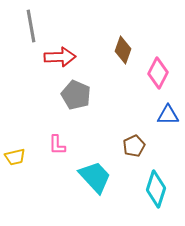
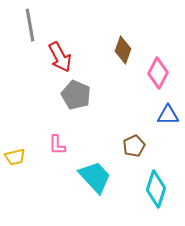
gray line: moved 1 px left, 1 px up
red arrow: rotated 64 degrees clockwise
